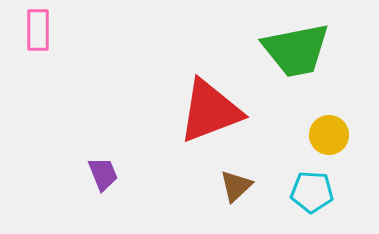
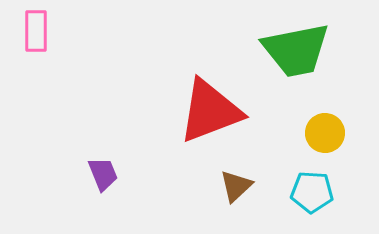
pink rectangle: moved 2 px left, 1 px down
yellow circle: moved 4 px left, 2 px up
